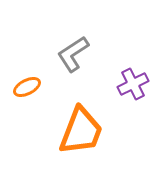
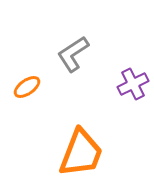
orange ellipse: rotated 8 degrees counterclockwise
orange trapezoid: moved 22 px down
